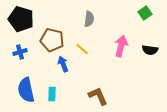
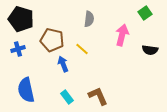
pink arrow: moved 1 px right, 11 px up
blue cross: moved 2 px left, 3 px up
cyan rectangle: moved 15 px right, 3 px down; rotated 40 degrees counterclockwise
